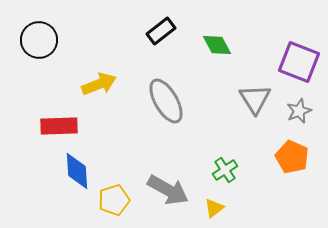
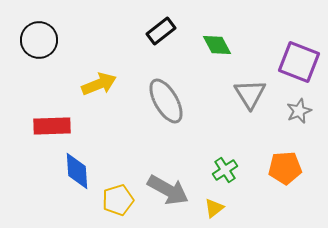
gray triangle: moved 5 px left, 5 px up
red rectangle: moved 7 px left
orange pentagon: moved 7 px left, 11 px down; rotated 28 degrees counterclockwise
yellow pentagon: moved 4 px right
